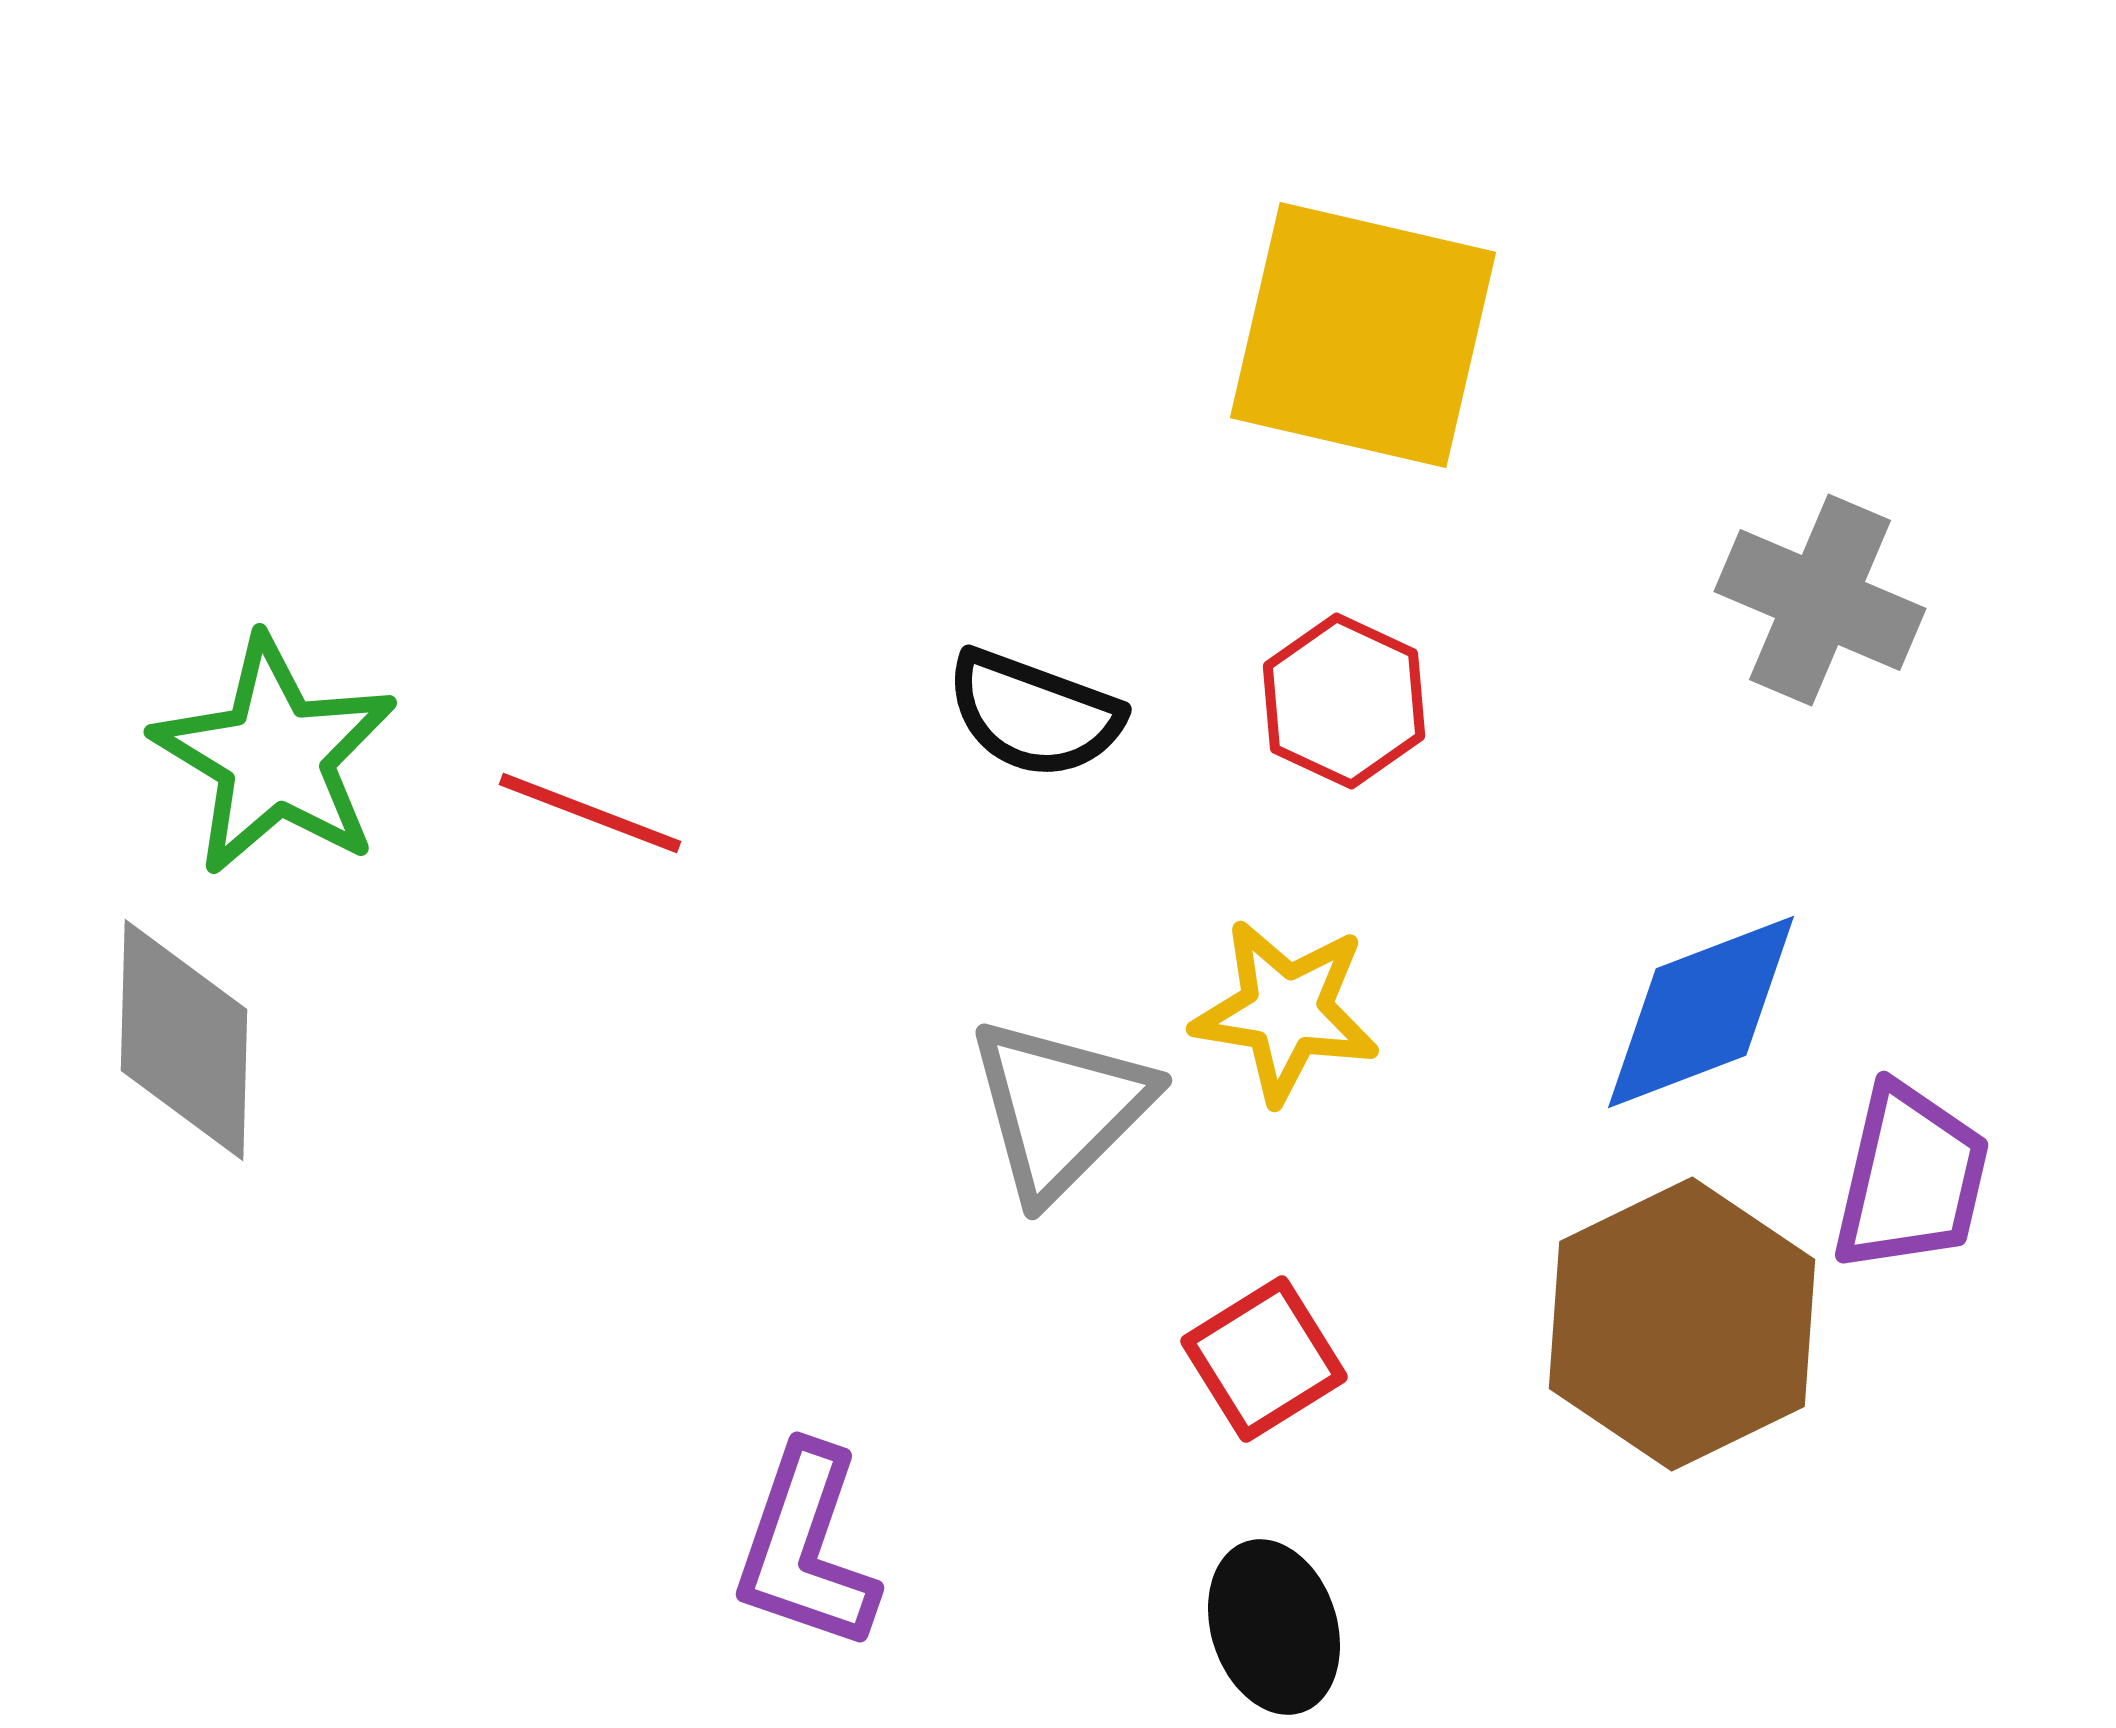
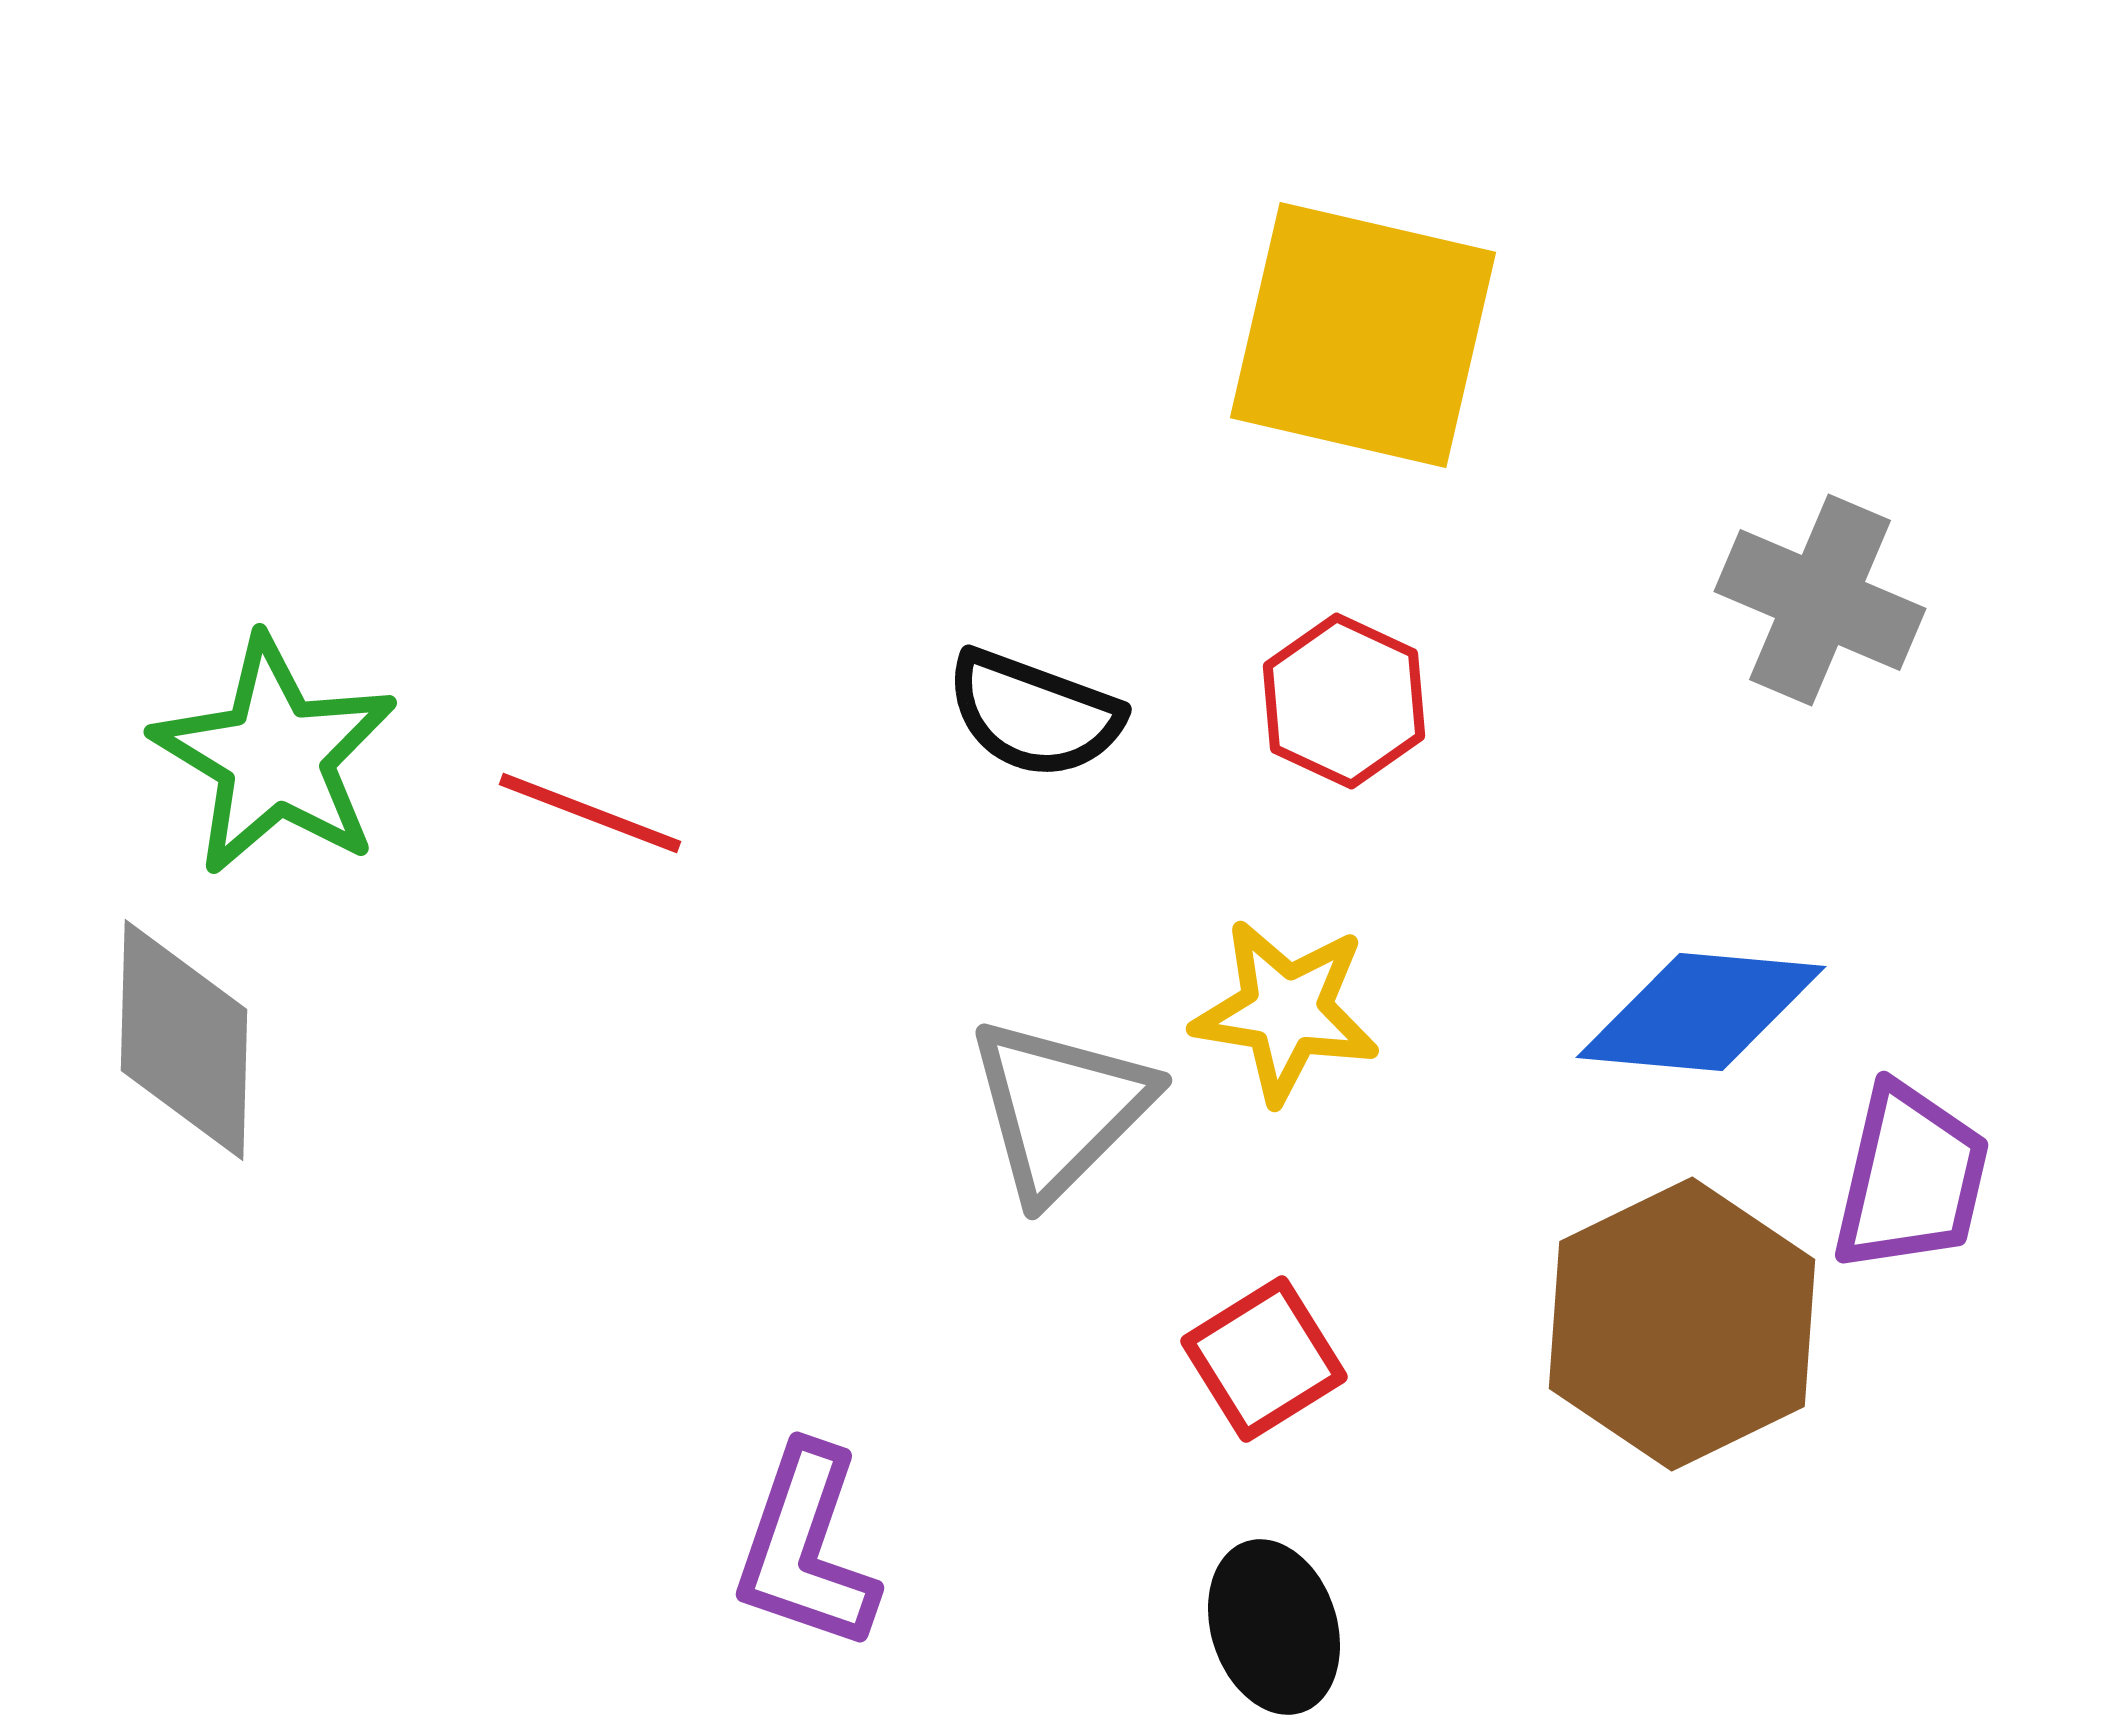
blue diamond: rotated 26 degrees clockwise
